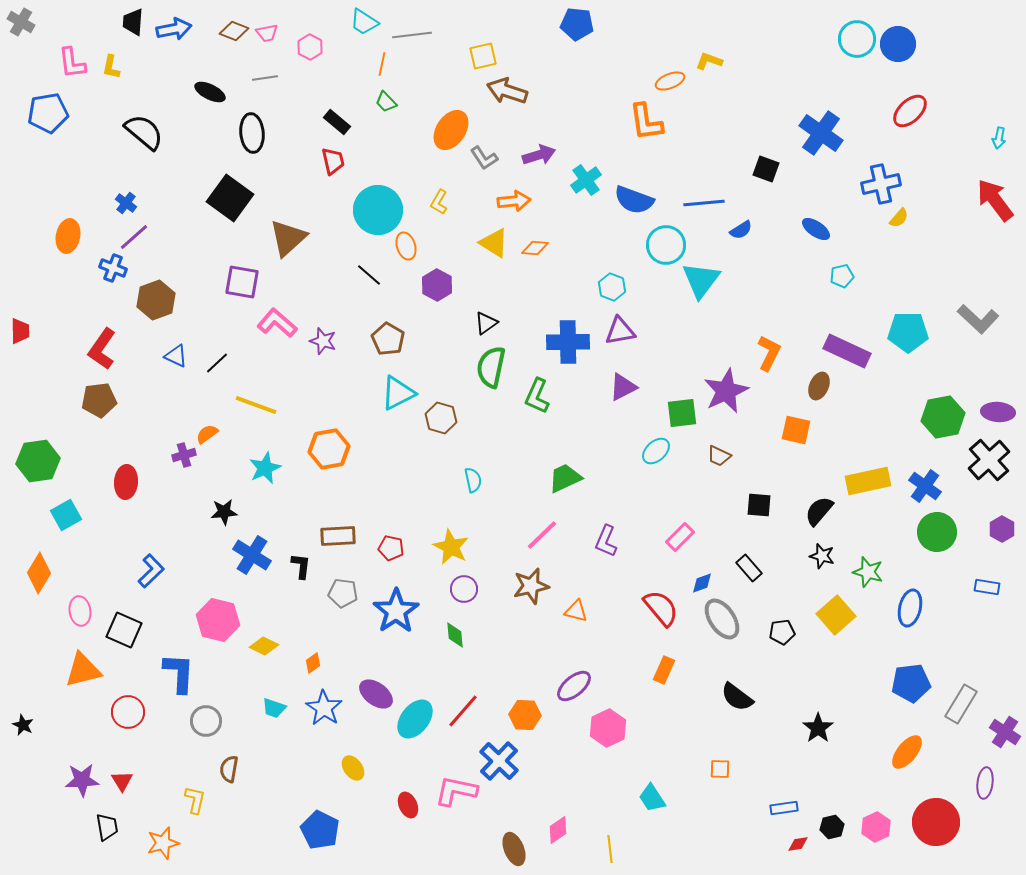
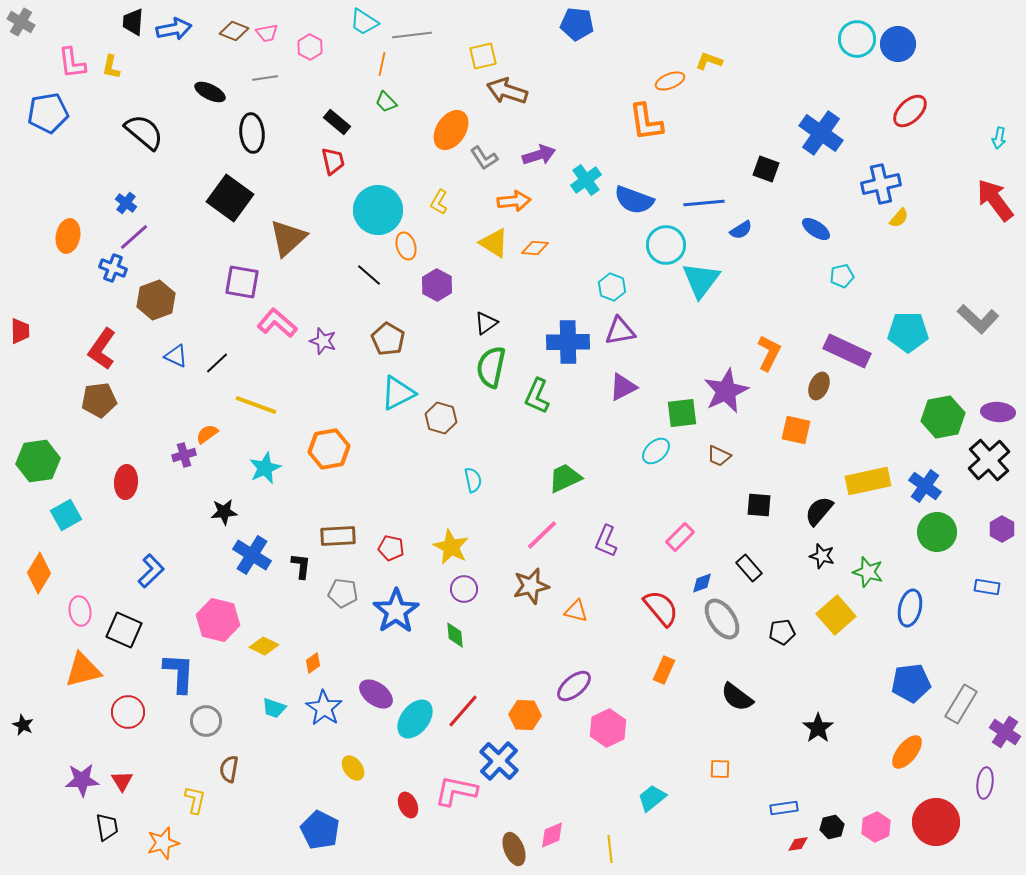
cyan trapezoid at (652, 798): rotated 84 degrees clockwise
pink diamond at (558, 830): moved 6 px left, 5 px down; rotated 12 degrees clockwise
